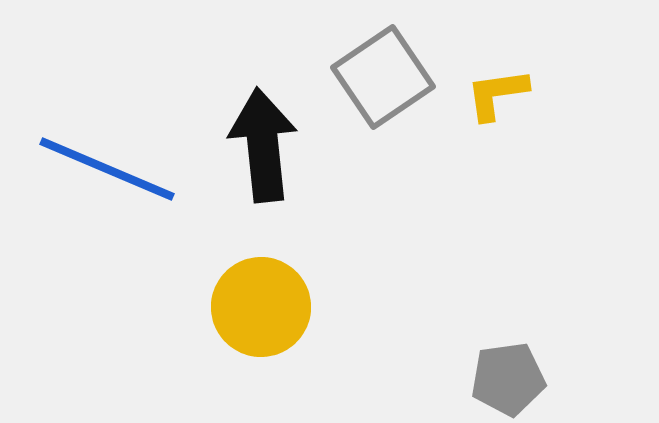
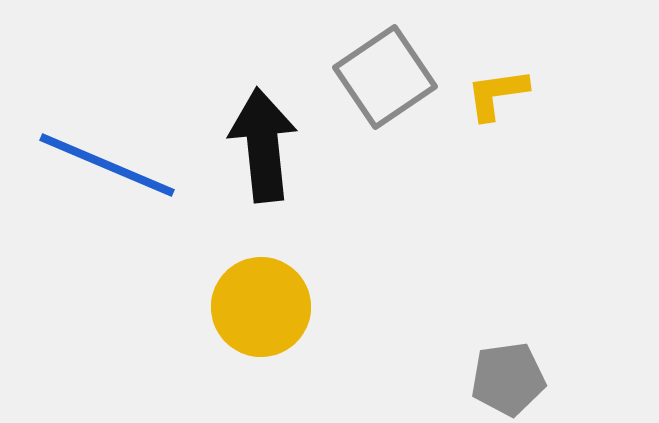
gray square: moved 2 px right
blue line: moved 4 px up
